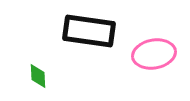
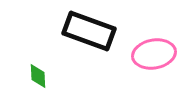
black rectangle: rotated 12 degrees clockwise
